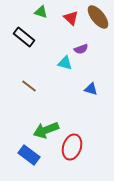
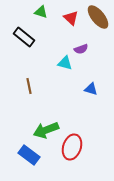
brown line: rotated 42 degrees clockwise
